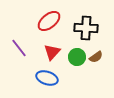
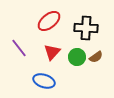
blue ellipse: moved 3 px left, 3 px down
